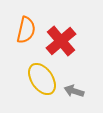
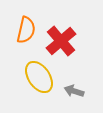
yellow ellipse: moved 3 px left, 2 px up
